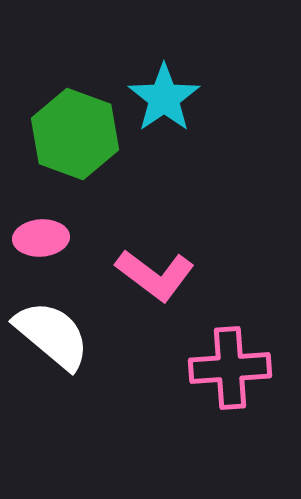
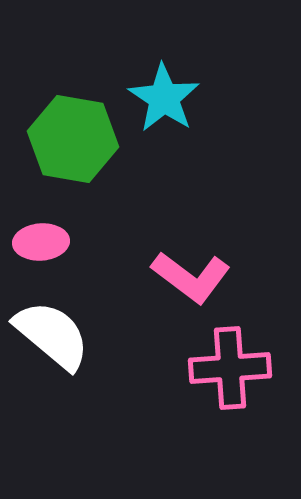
cyan star: rotated 4 degrees counterclockwise
green hexagon: moved 2 px left, 5 px down; rotated 10 degrees counterclockwise
pink ellipse: moved 4 px down
pink L-shape: moved 36 px right, 2 px down
